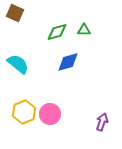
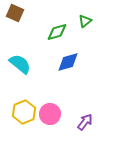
green triangle: moved 1 px right, 9 px up; rotated 40 degrees counterclockwise
cyan semicircle: moved 2 px right
purple arrow: moved 17 px left; rotated 18 degrees clockwise
